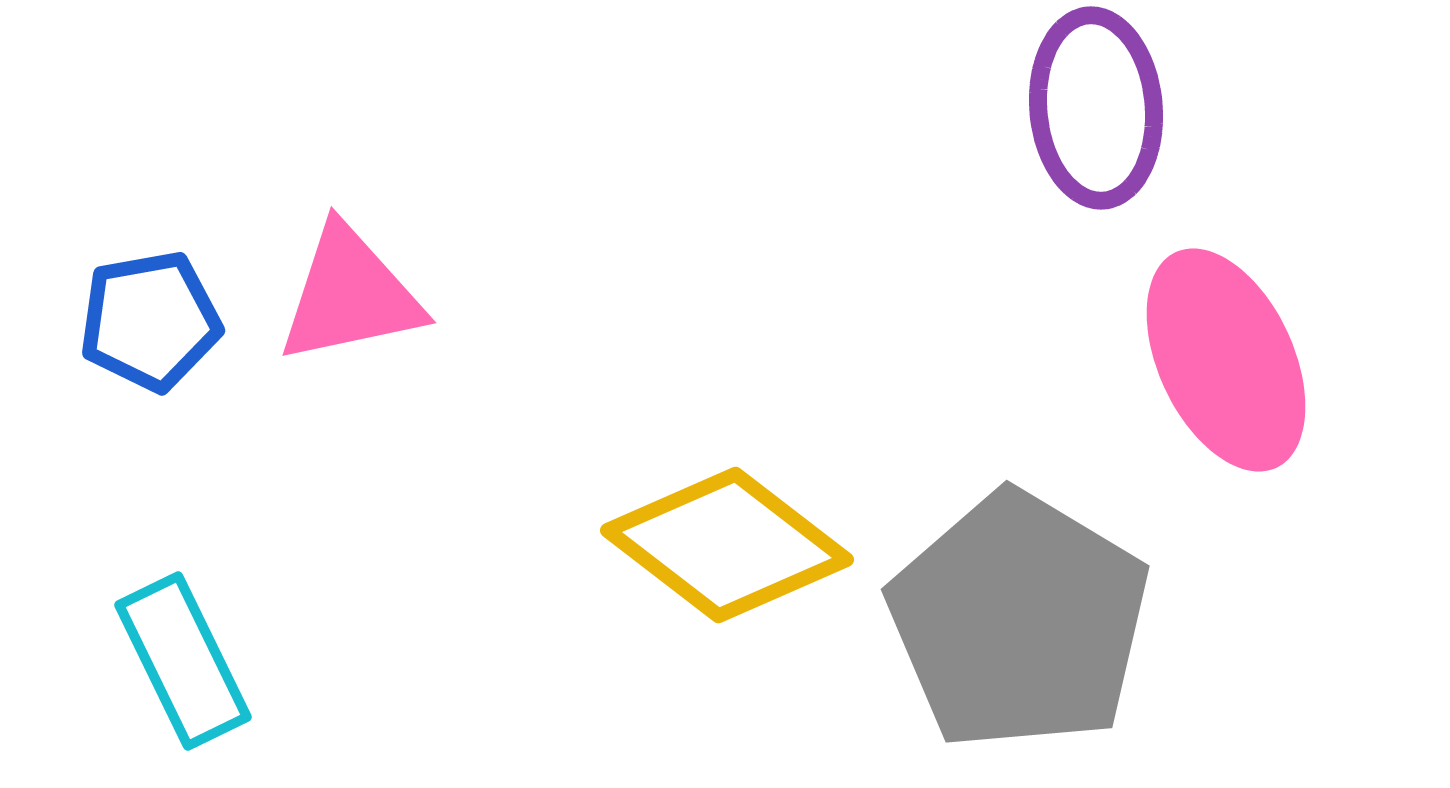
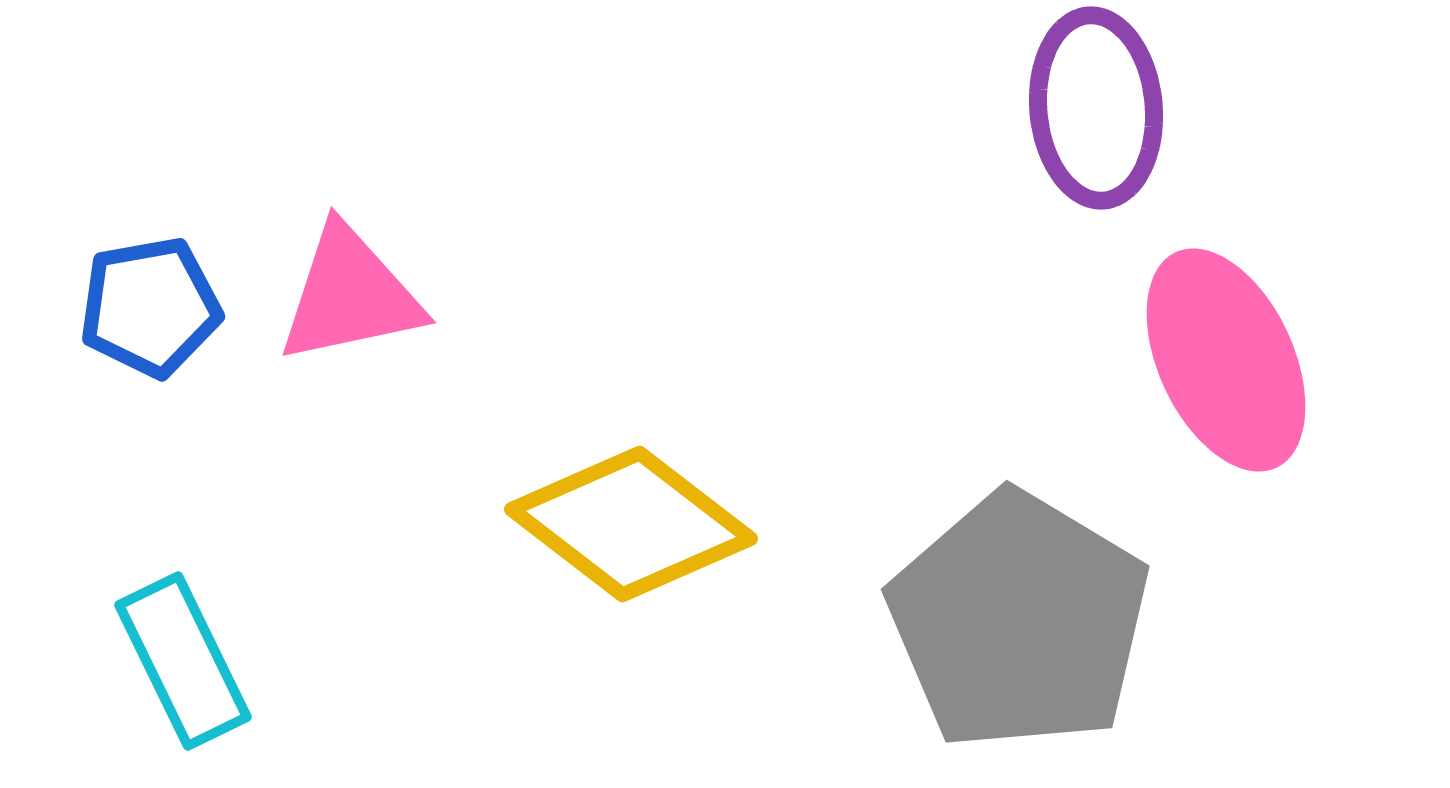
blue pentagon: moved 14 px up
yellow diamond: moved 96 px left, 21 px up
